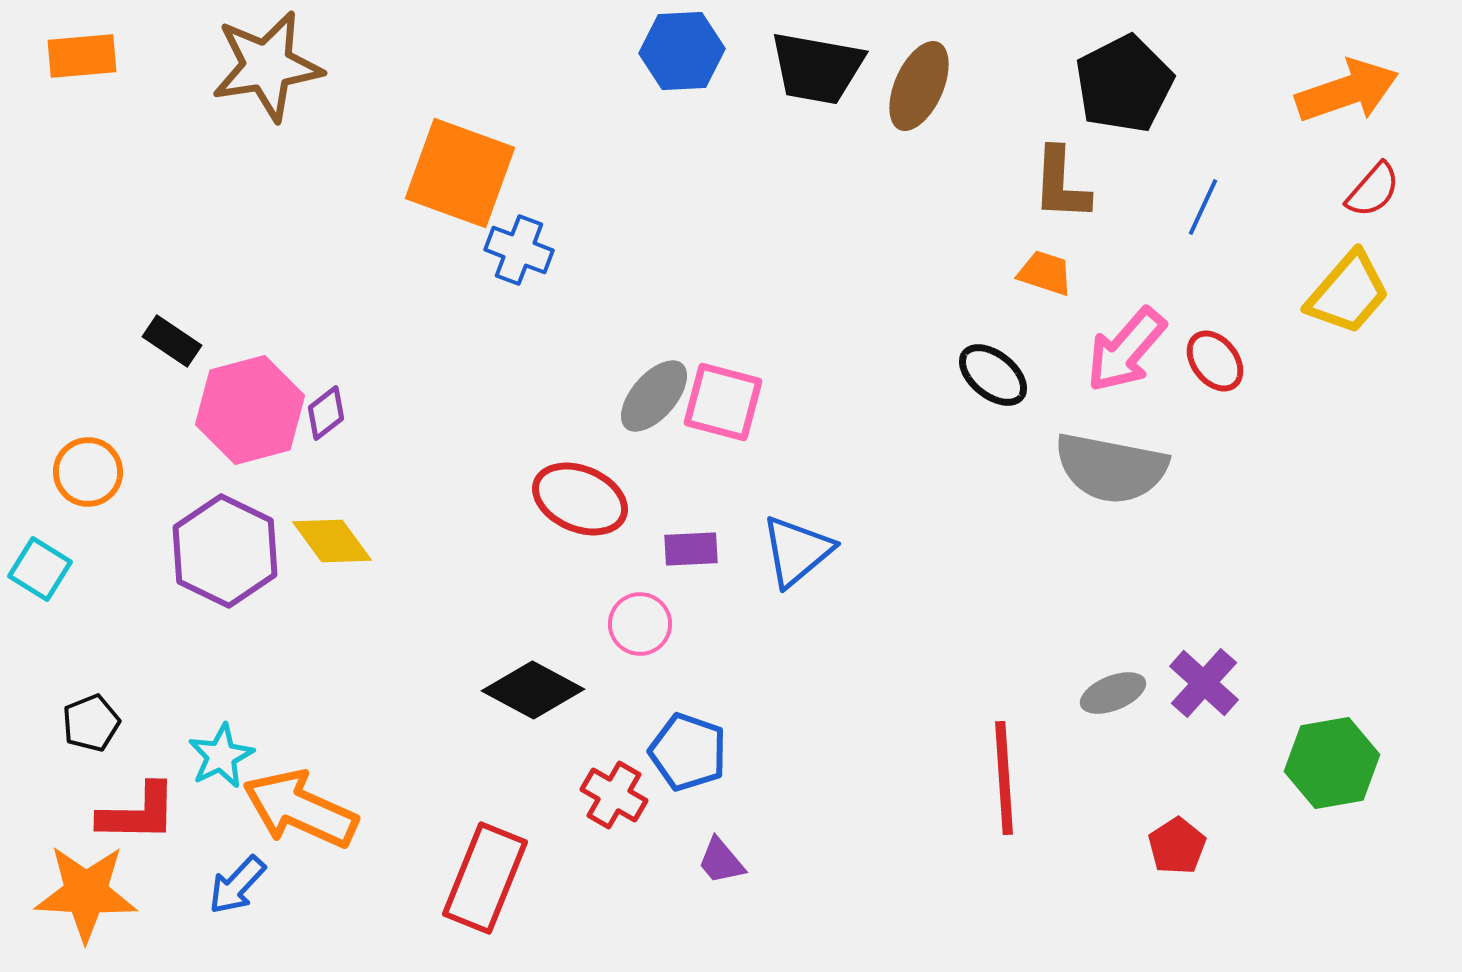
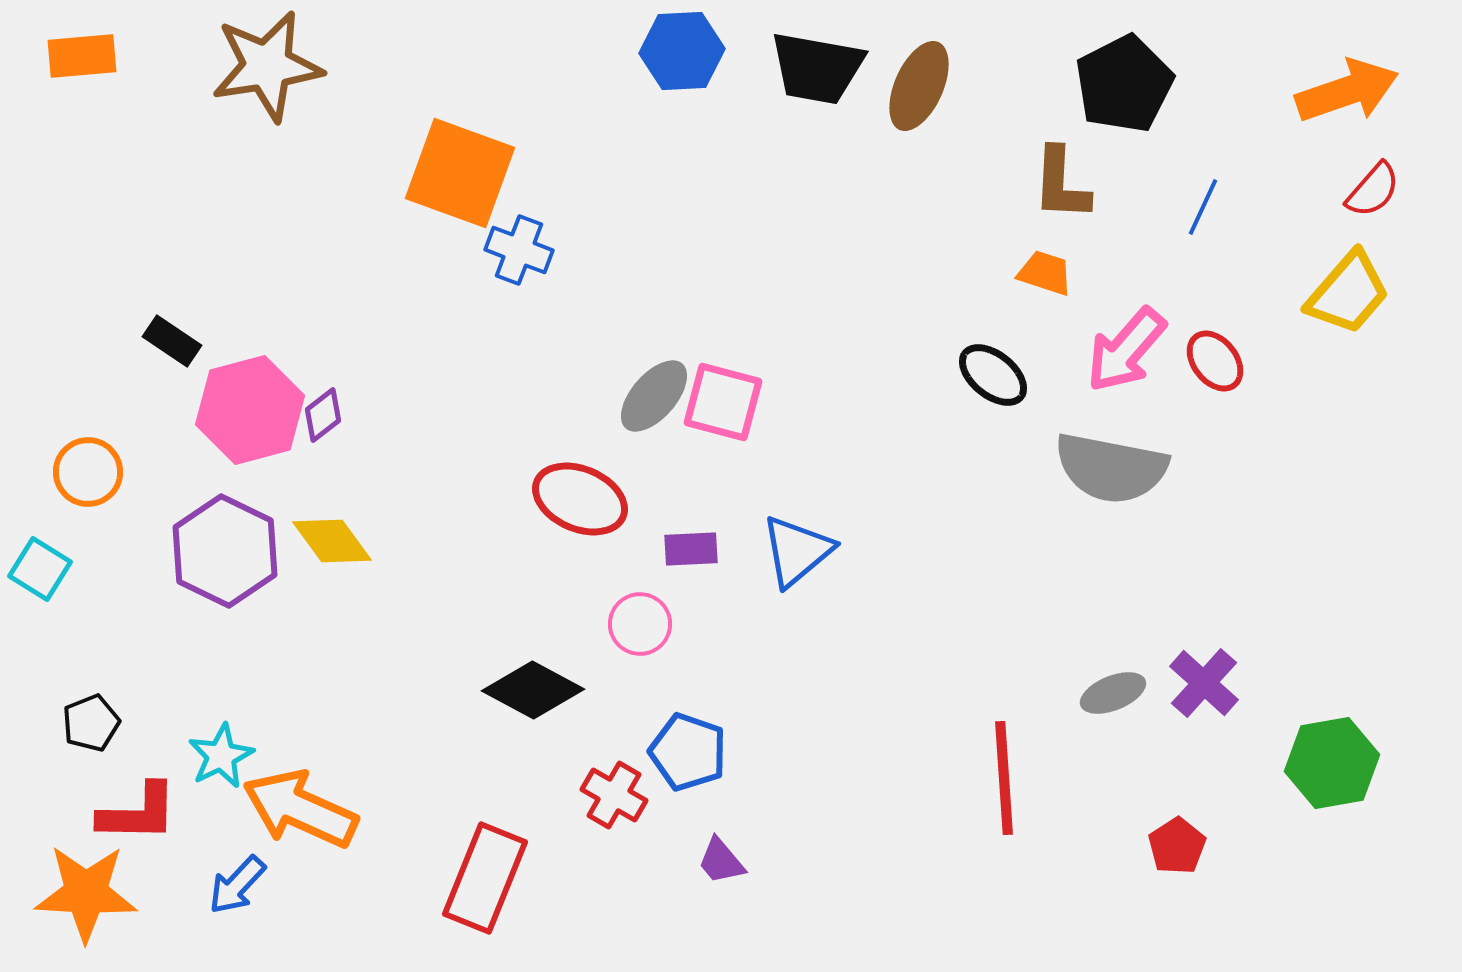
purple diamond at (326, 413): moved 3 px left, 2 px down
